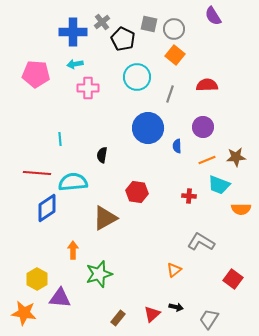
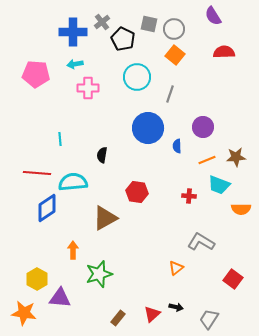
red semicircle: moved 17 px right, 33 px up
orange triangle: moved 2 px right, 2 px up
